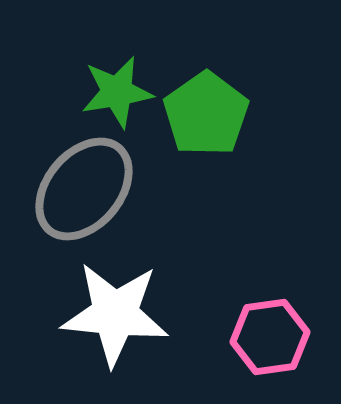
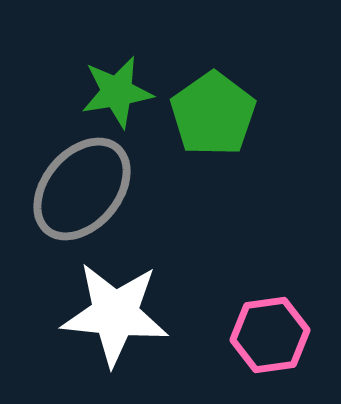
green pentagon: moved 7 px right
gray ellipse: moved 2 px left
pink hexagon: moved 2 px up
